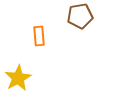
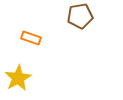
orange rectangle: moved 8 px left, 2 px down; rotated 66 degrees counterclockwise
